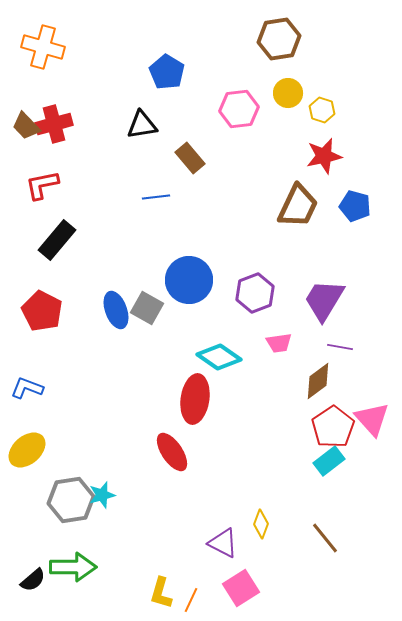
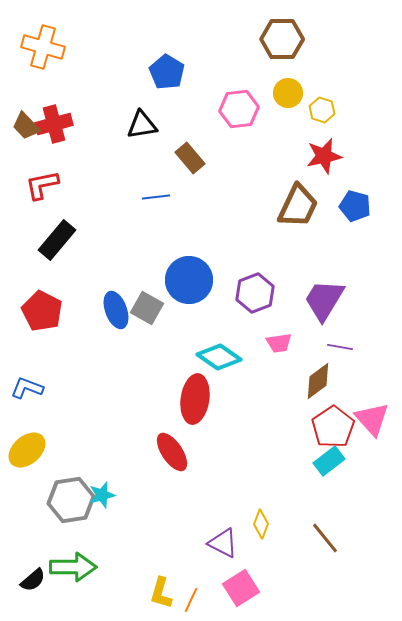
brown hexagon at (279, 39): moved 3 px right; rotated 9 degrees clockwise
